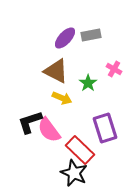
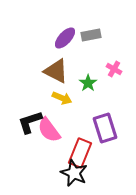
red rectangle: moved 3 px down; rotated 68 degrees clockwise
